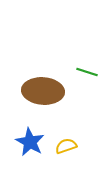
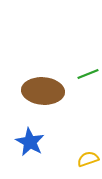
green line: moved 1 px right, 2 px down; rotated 40 degrees counterclockwise
yellow semicircle: moved 22 px right, 13 px down
